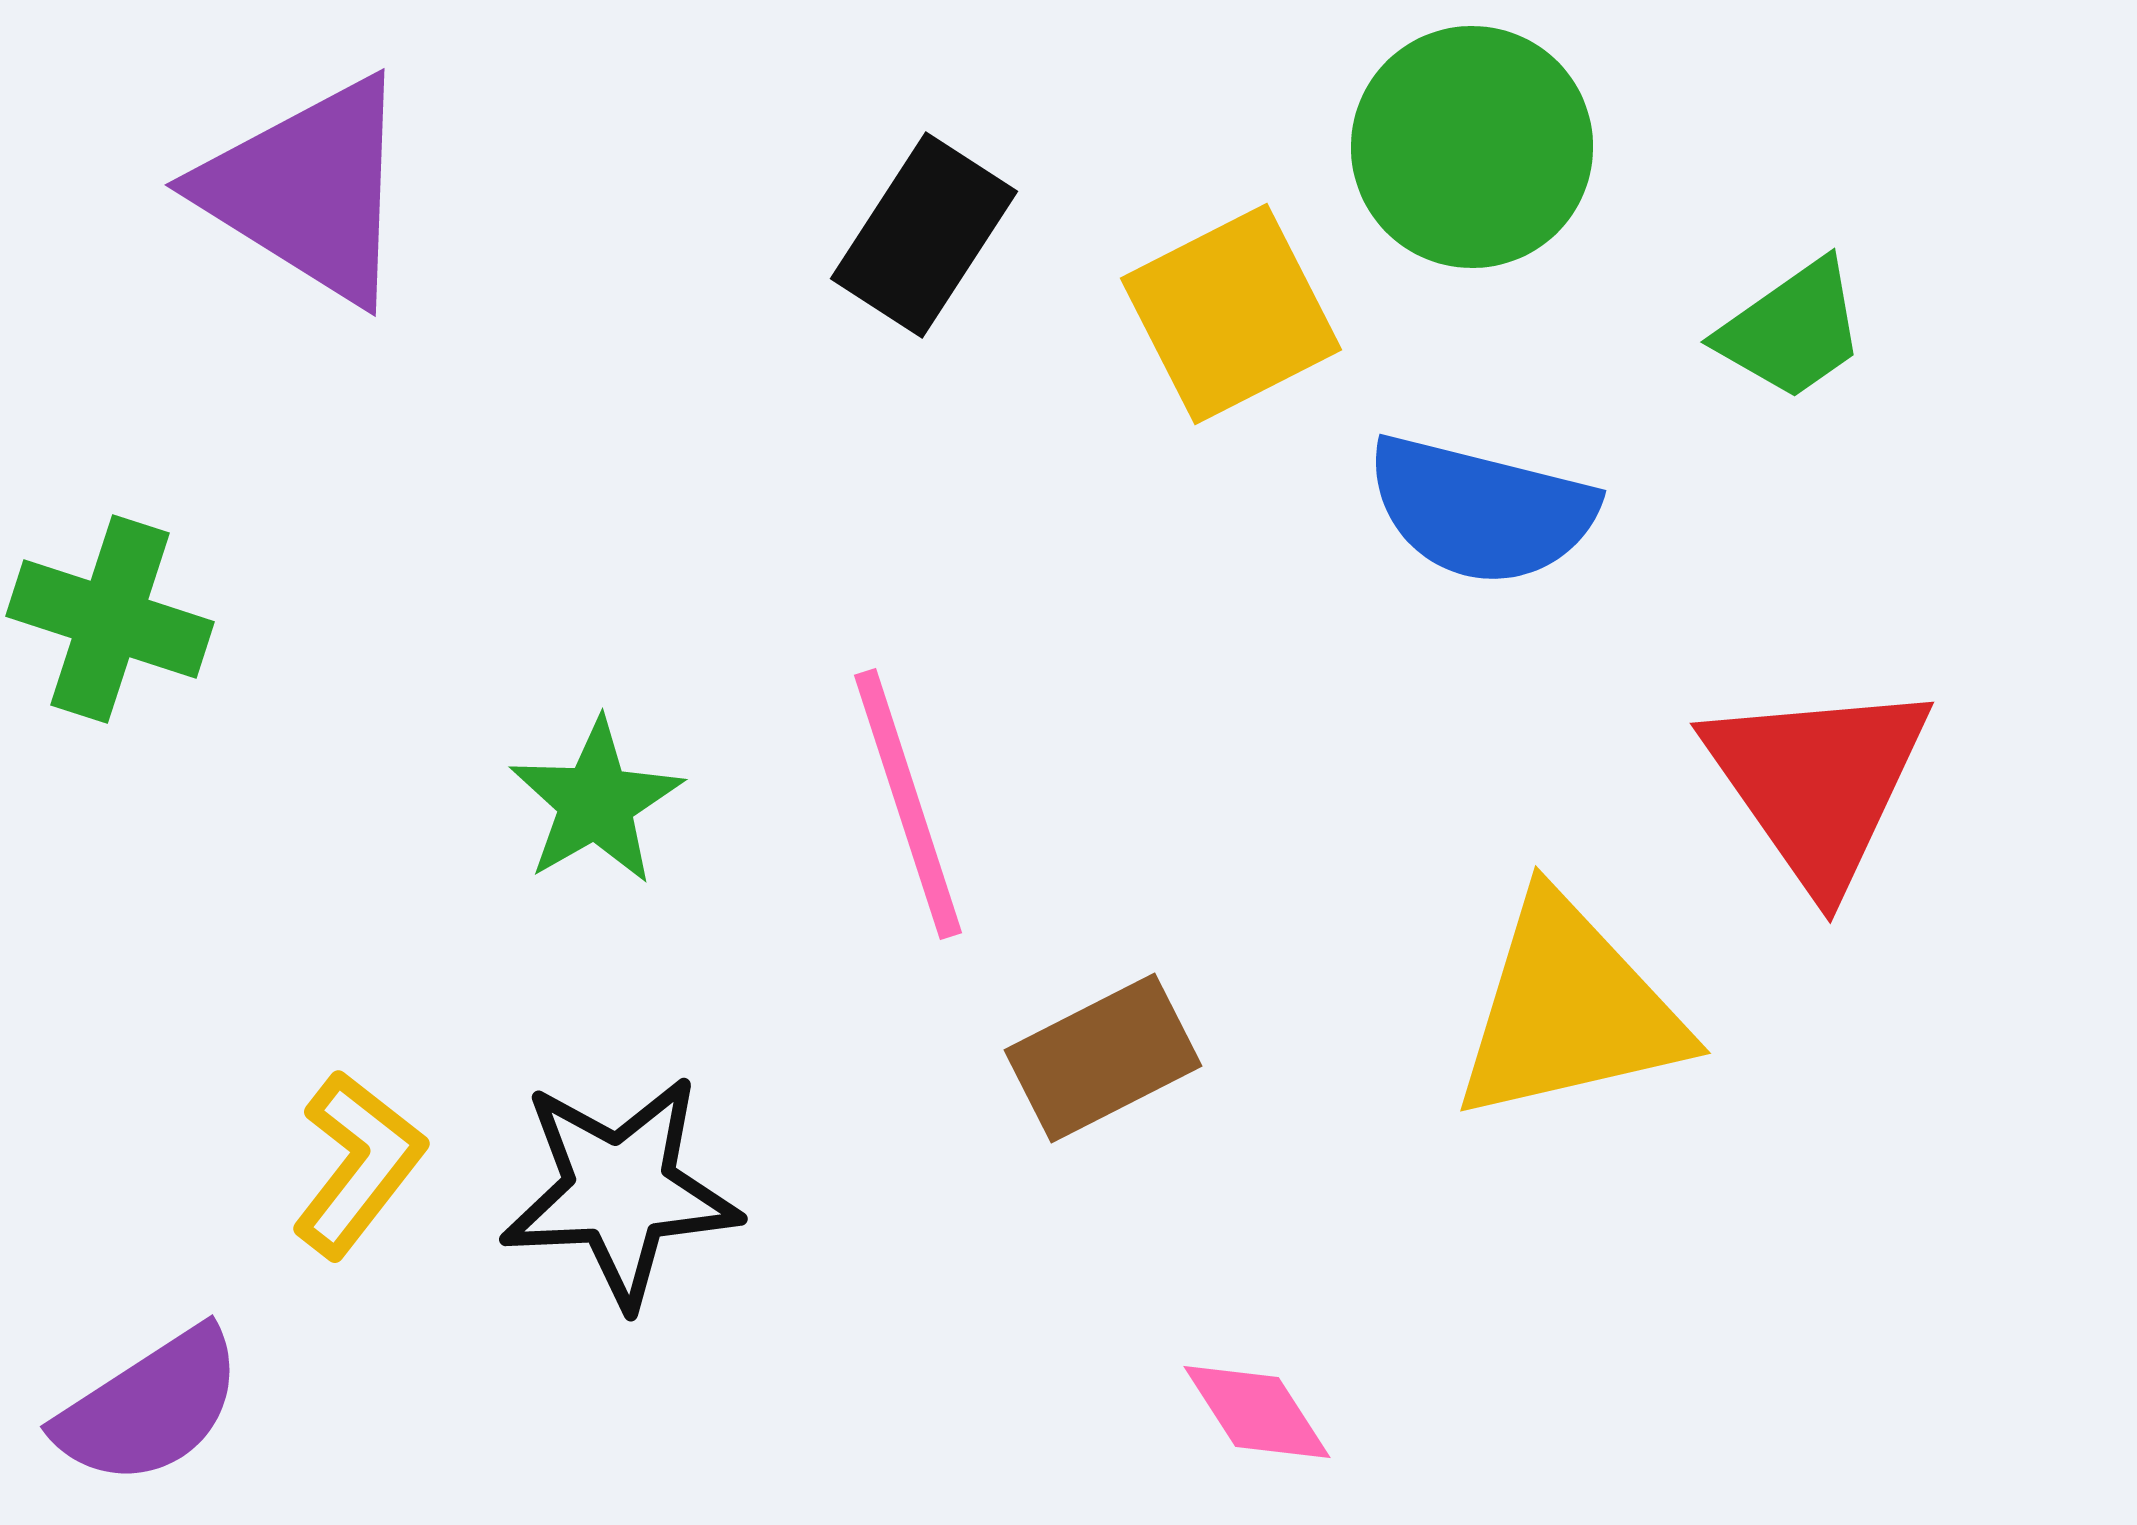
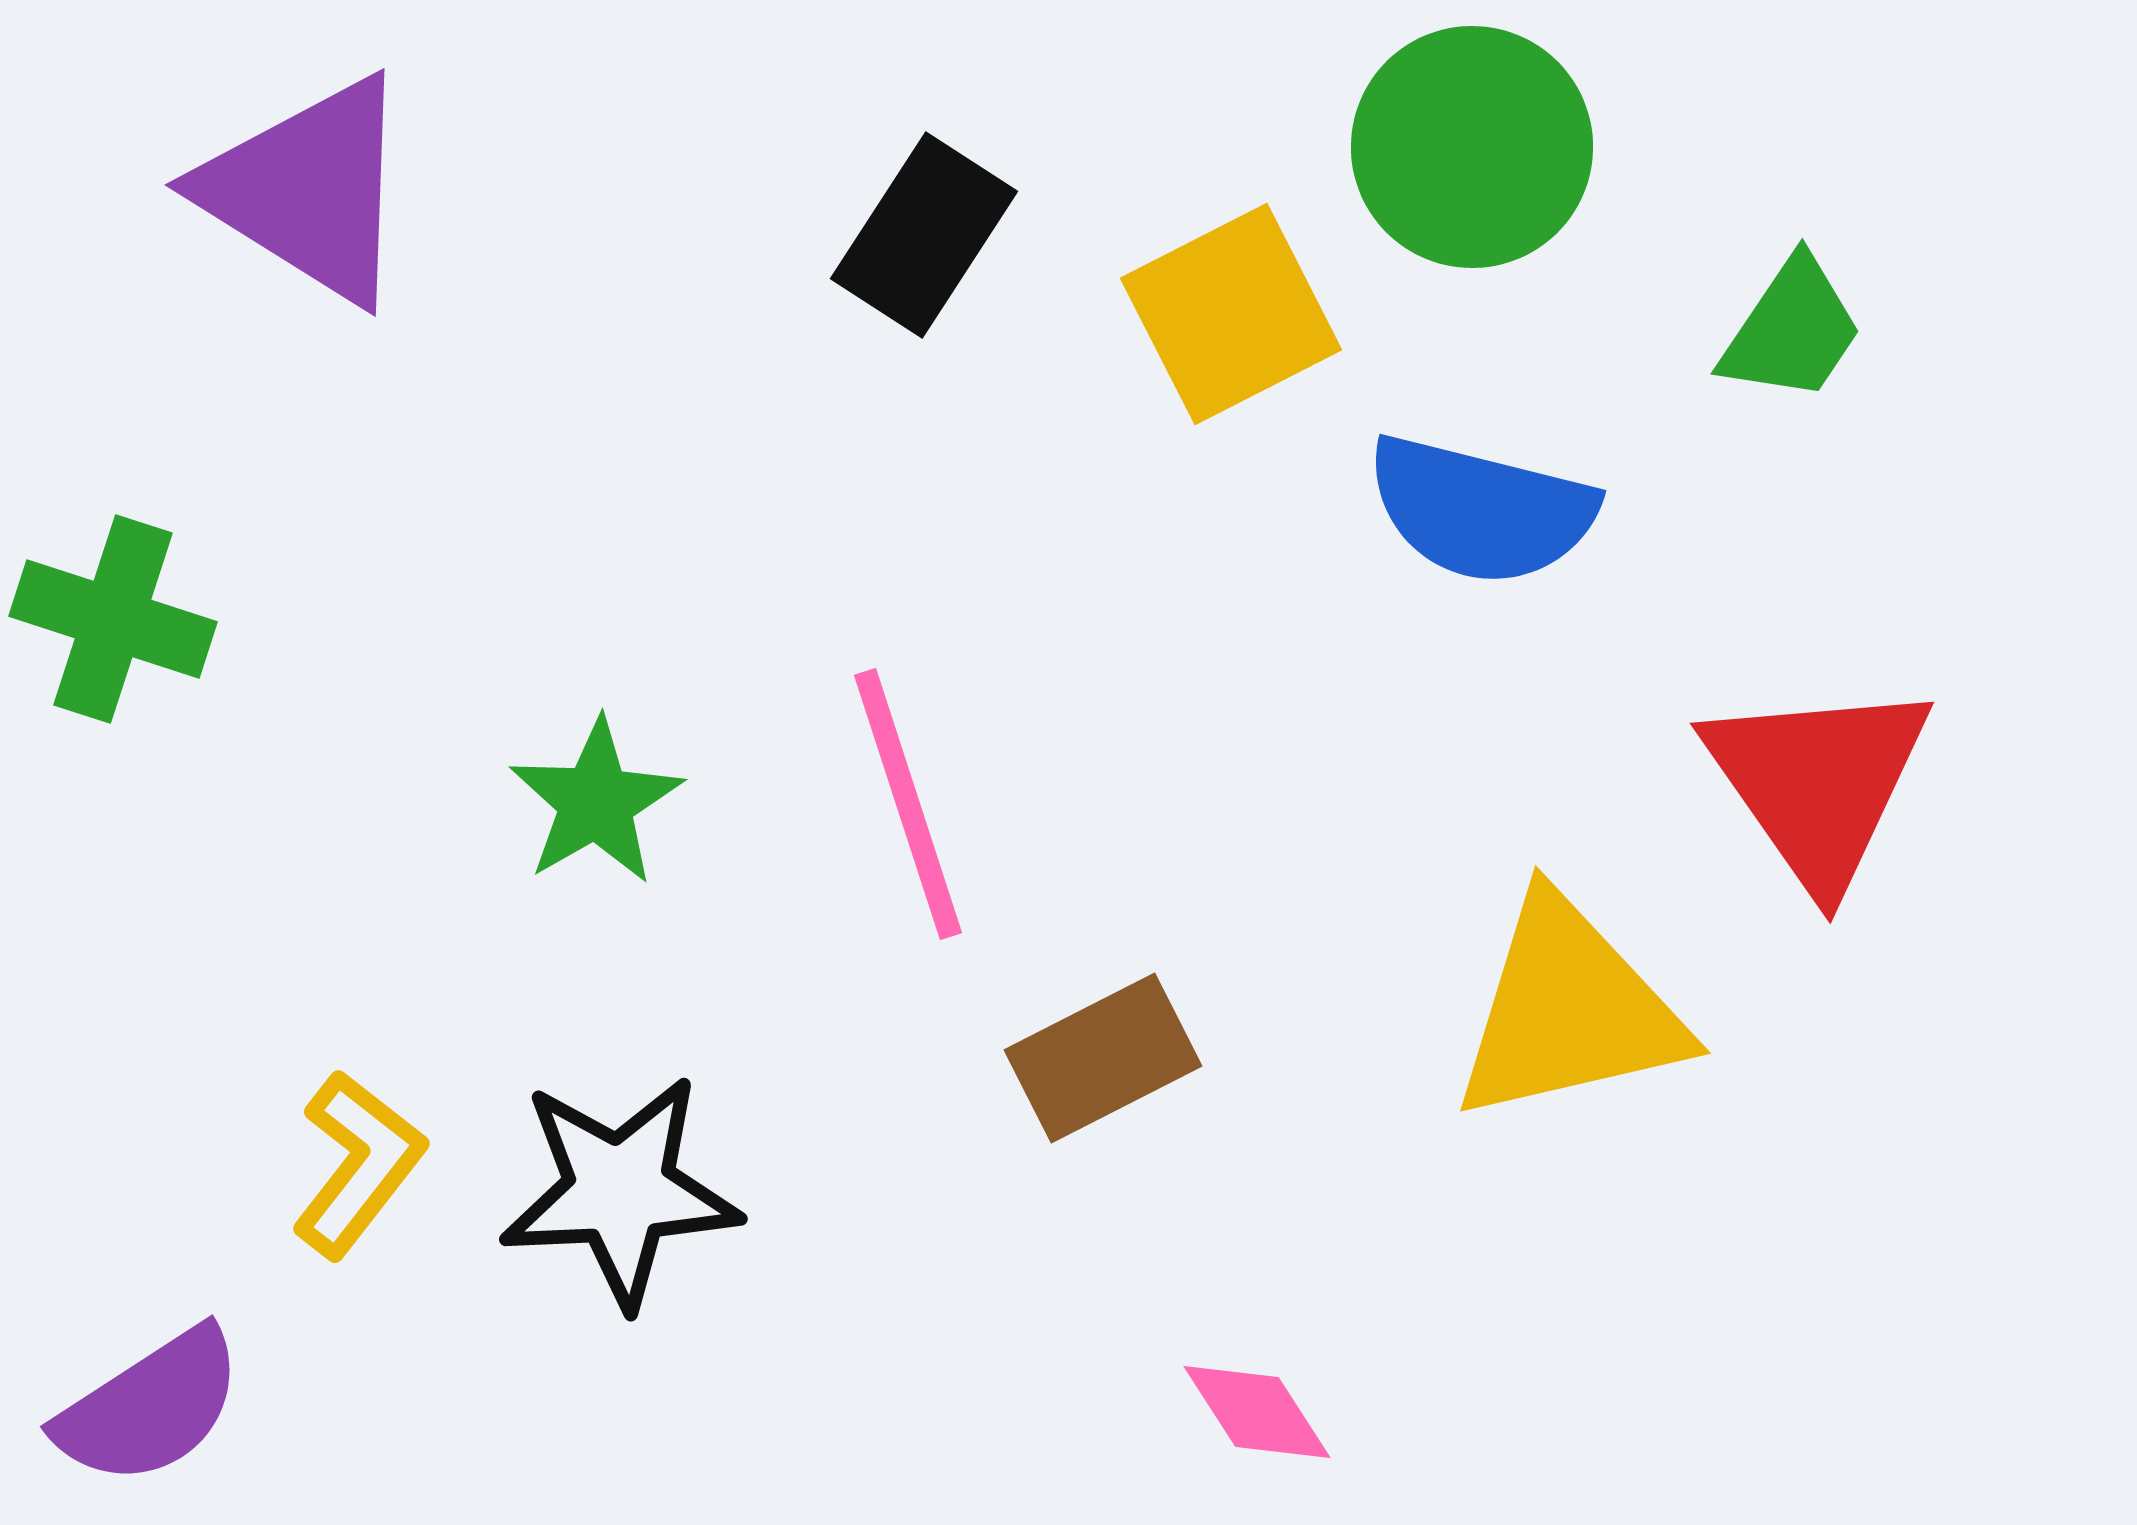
green trapezoid: rotated 21 degrees counterclockwise
green cross: moved 3 px right
